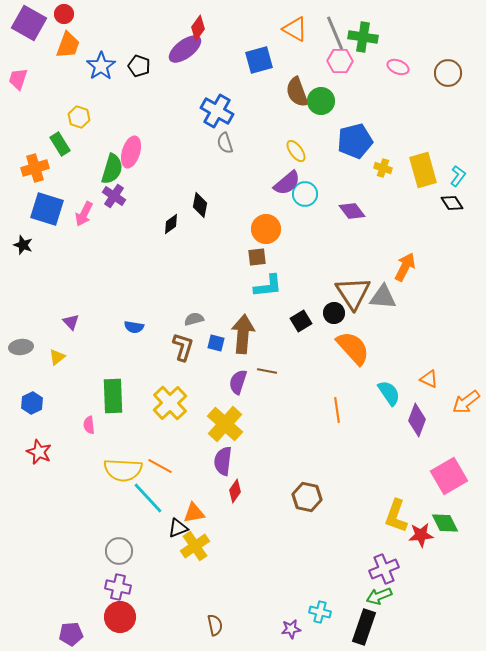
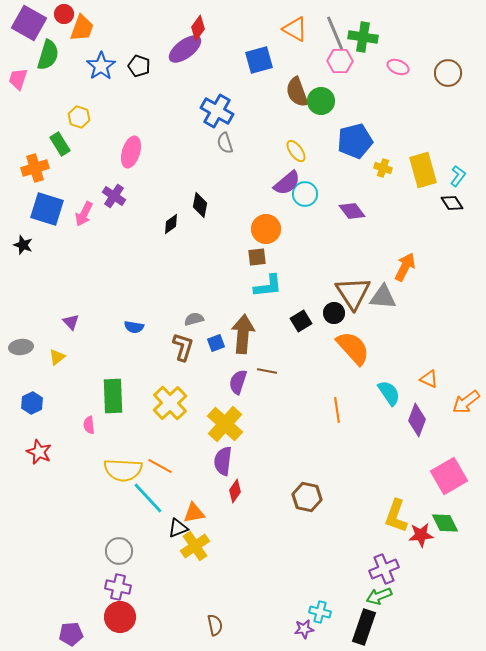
orange trapezoid at (68, 45): moved 14 px right, 17 px up
green semicircle at (112, 169): moved 64 px left, 114 px up
blue square at (216, 343): rotated 36 degrees counterclockwise
purple star at (291, 629): moved 13 px right
